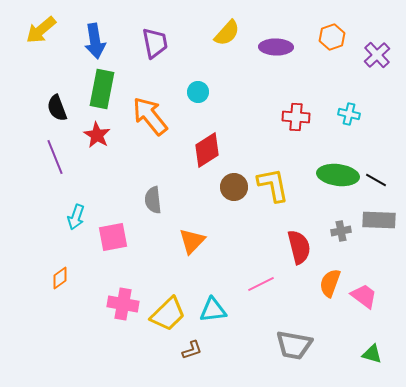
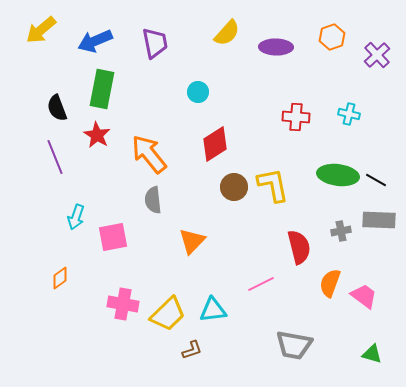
blue arrow: rotated 76 degrees clockwise
orange arrow: moved 1 px left, 38 px down
red diamond: moved 8 px right, 6 px up
